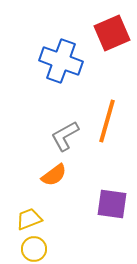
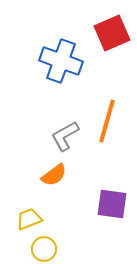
yellow circle: moved 10 px right
